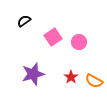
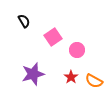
black semicircle: rotated 96 degrees clockwise
pink circle: moved 2 px left, 8 px down
